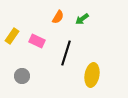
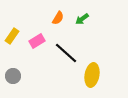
orange semicircle: moved 1 px down
pink rectangle: rotated 56 degrees counterclockwise
black line: rotated 65 degrees counterclockwise
gray circle: moved 9 px left
